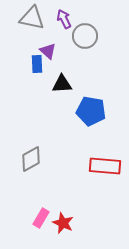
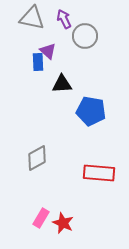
blue rectangle: moved 1 px right, 2 px up
gray diamond: moved 6 px right, 1 px up
red rectangle: moved 6 px left, 7 px down
